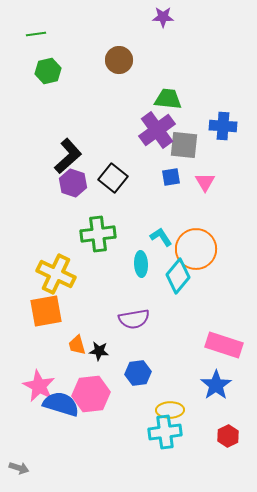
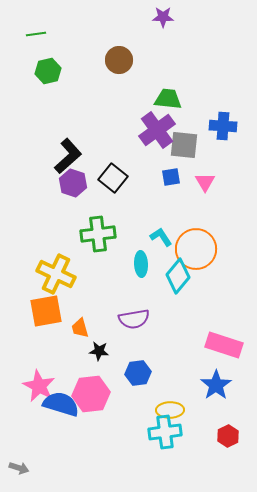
orange trapezoid: moved 3 px right, 17 px up
